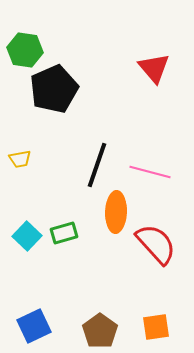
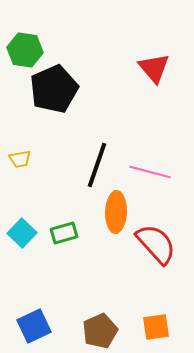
cyan square: moved 5 px left, 3 px up
brown pentagon: rotated 12 degrees clockwise
